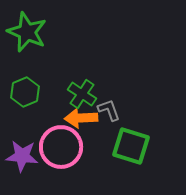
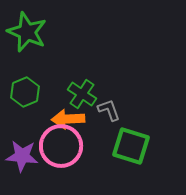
orange arrow: moved 13 px left, 1 px down
pink circle: moved 1 px up
